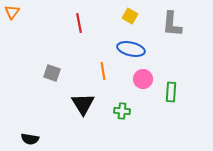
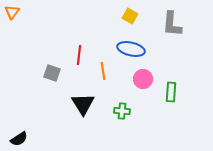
red line: moved 32 px down; rotated 18 degrees clockwise
black semicircle: moved 11 px left; rotated 42 degrees counterclockwise
